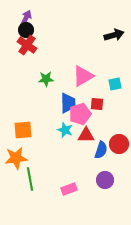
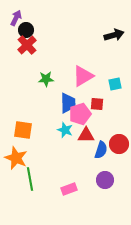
purple arrow: moved 10 px left
red cross: rotated 12 degrees clockwise
orange square: rotated 12 degrees clockwise
orange star: rotated 30 degrees clockwise
